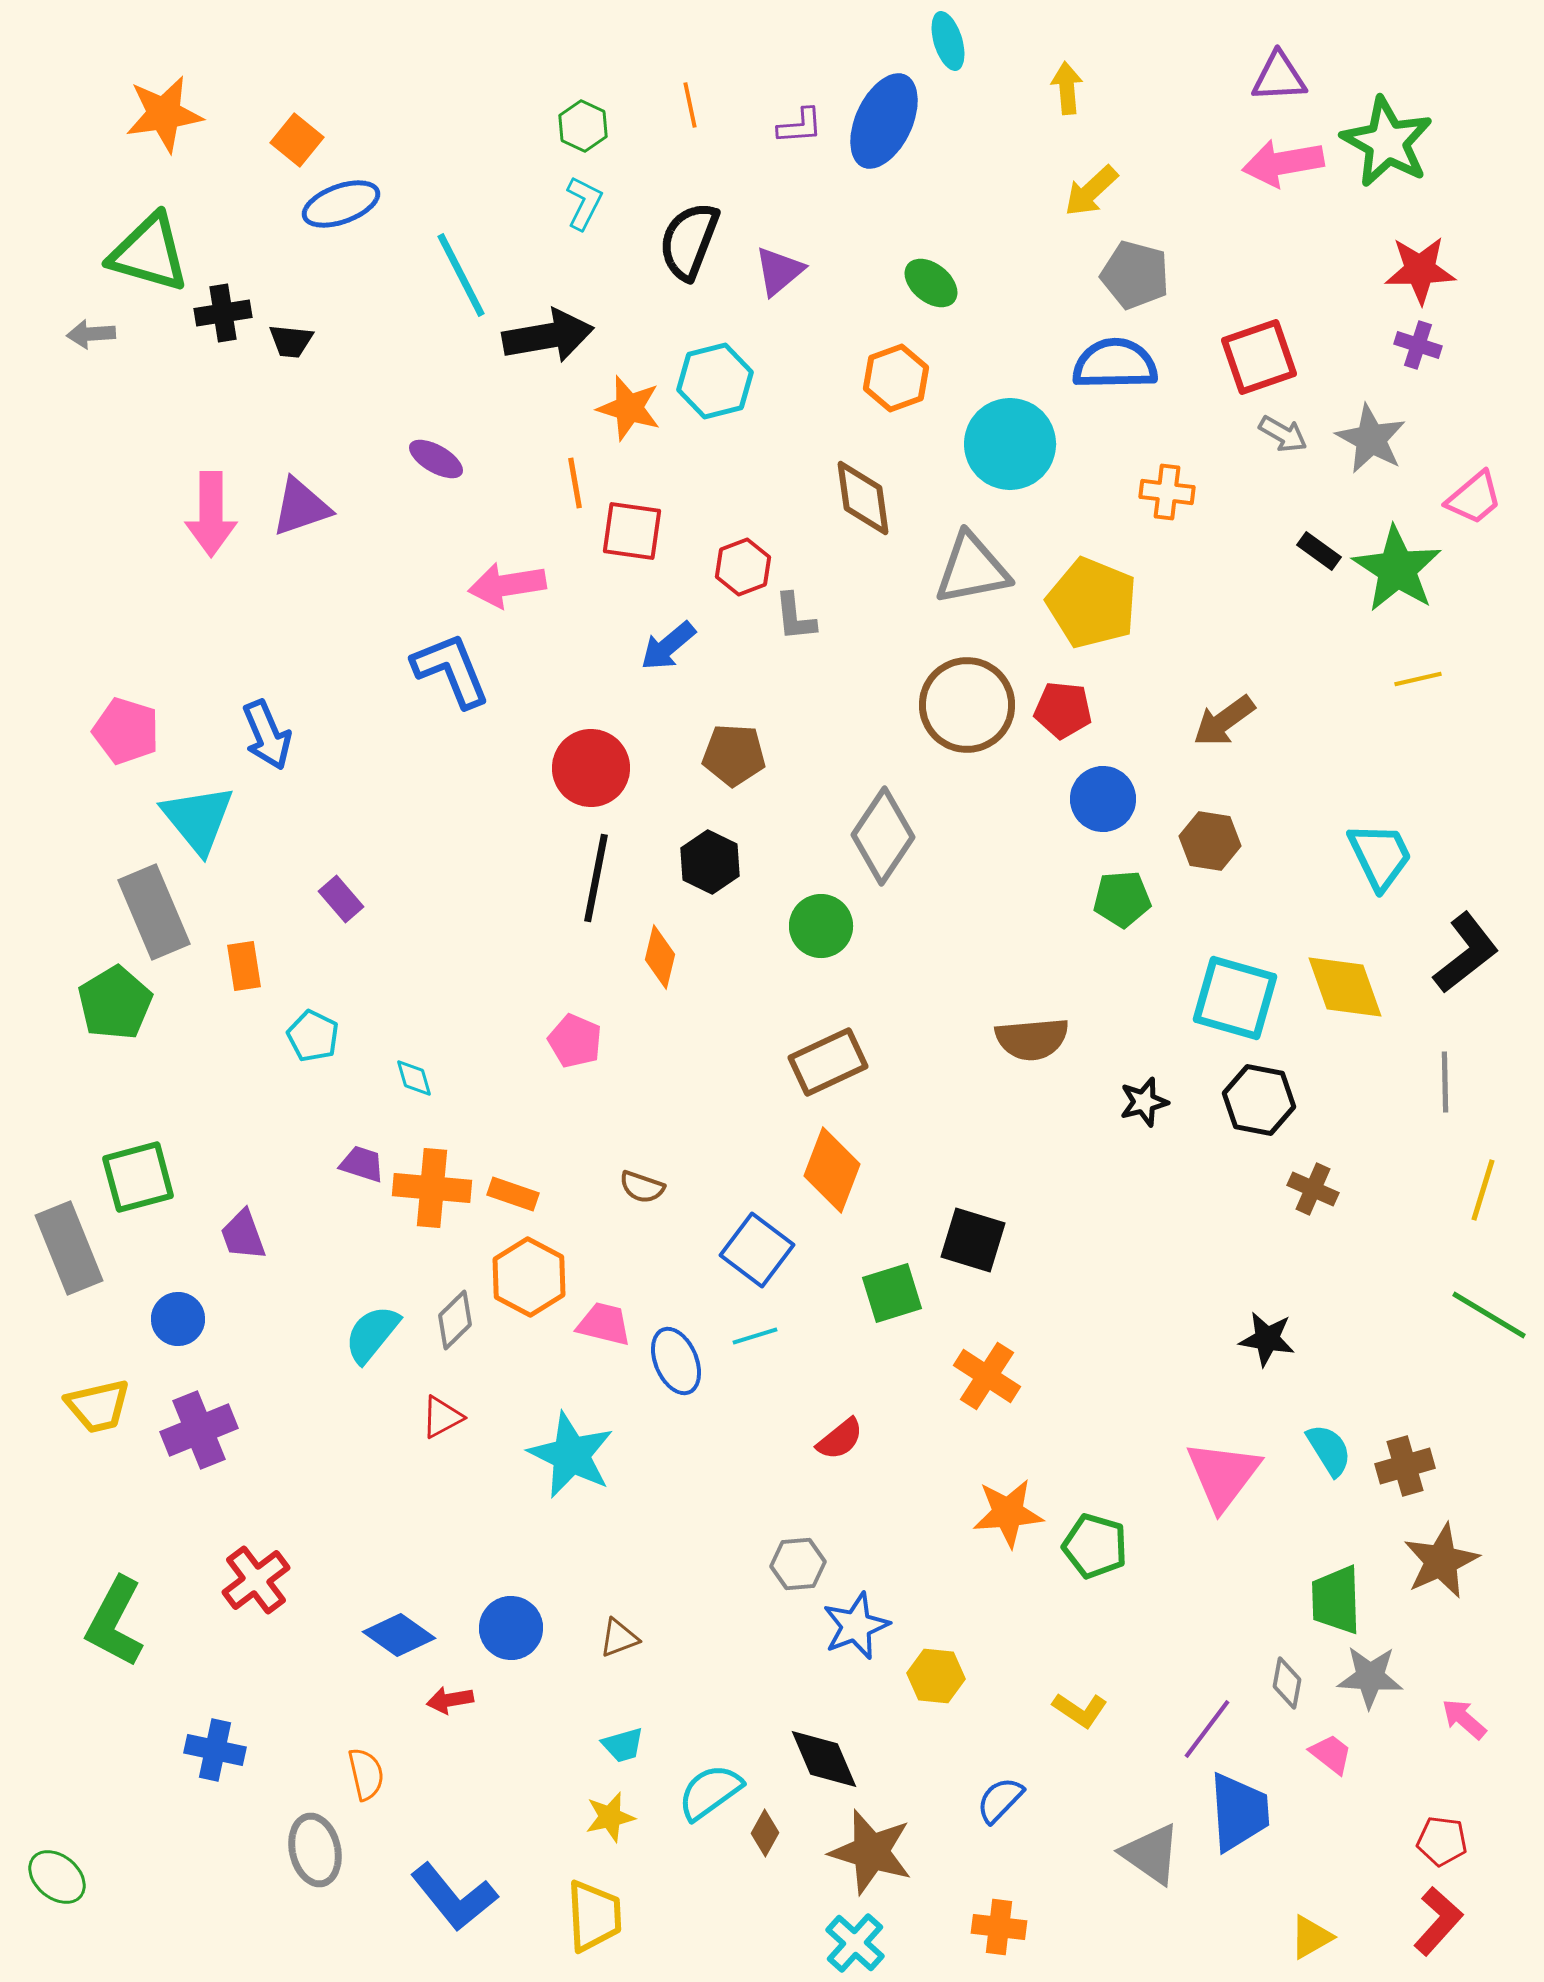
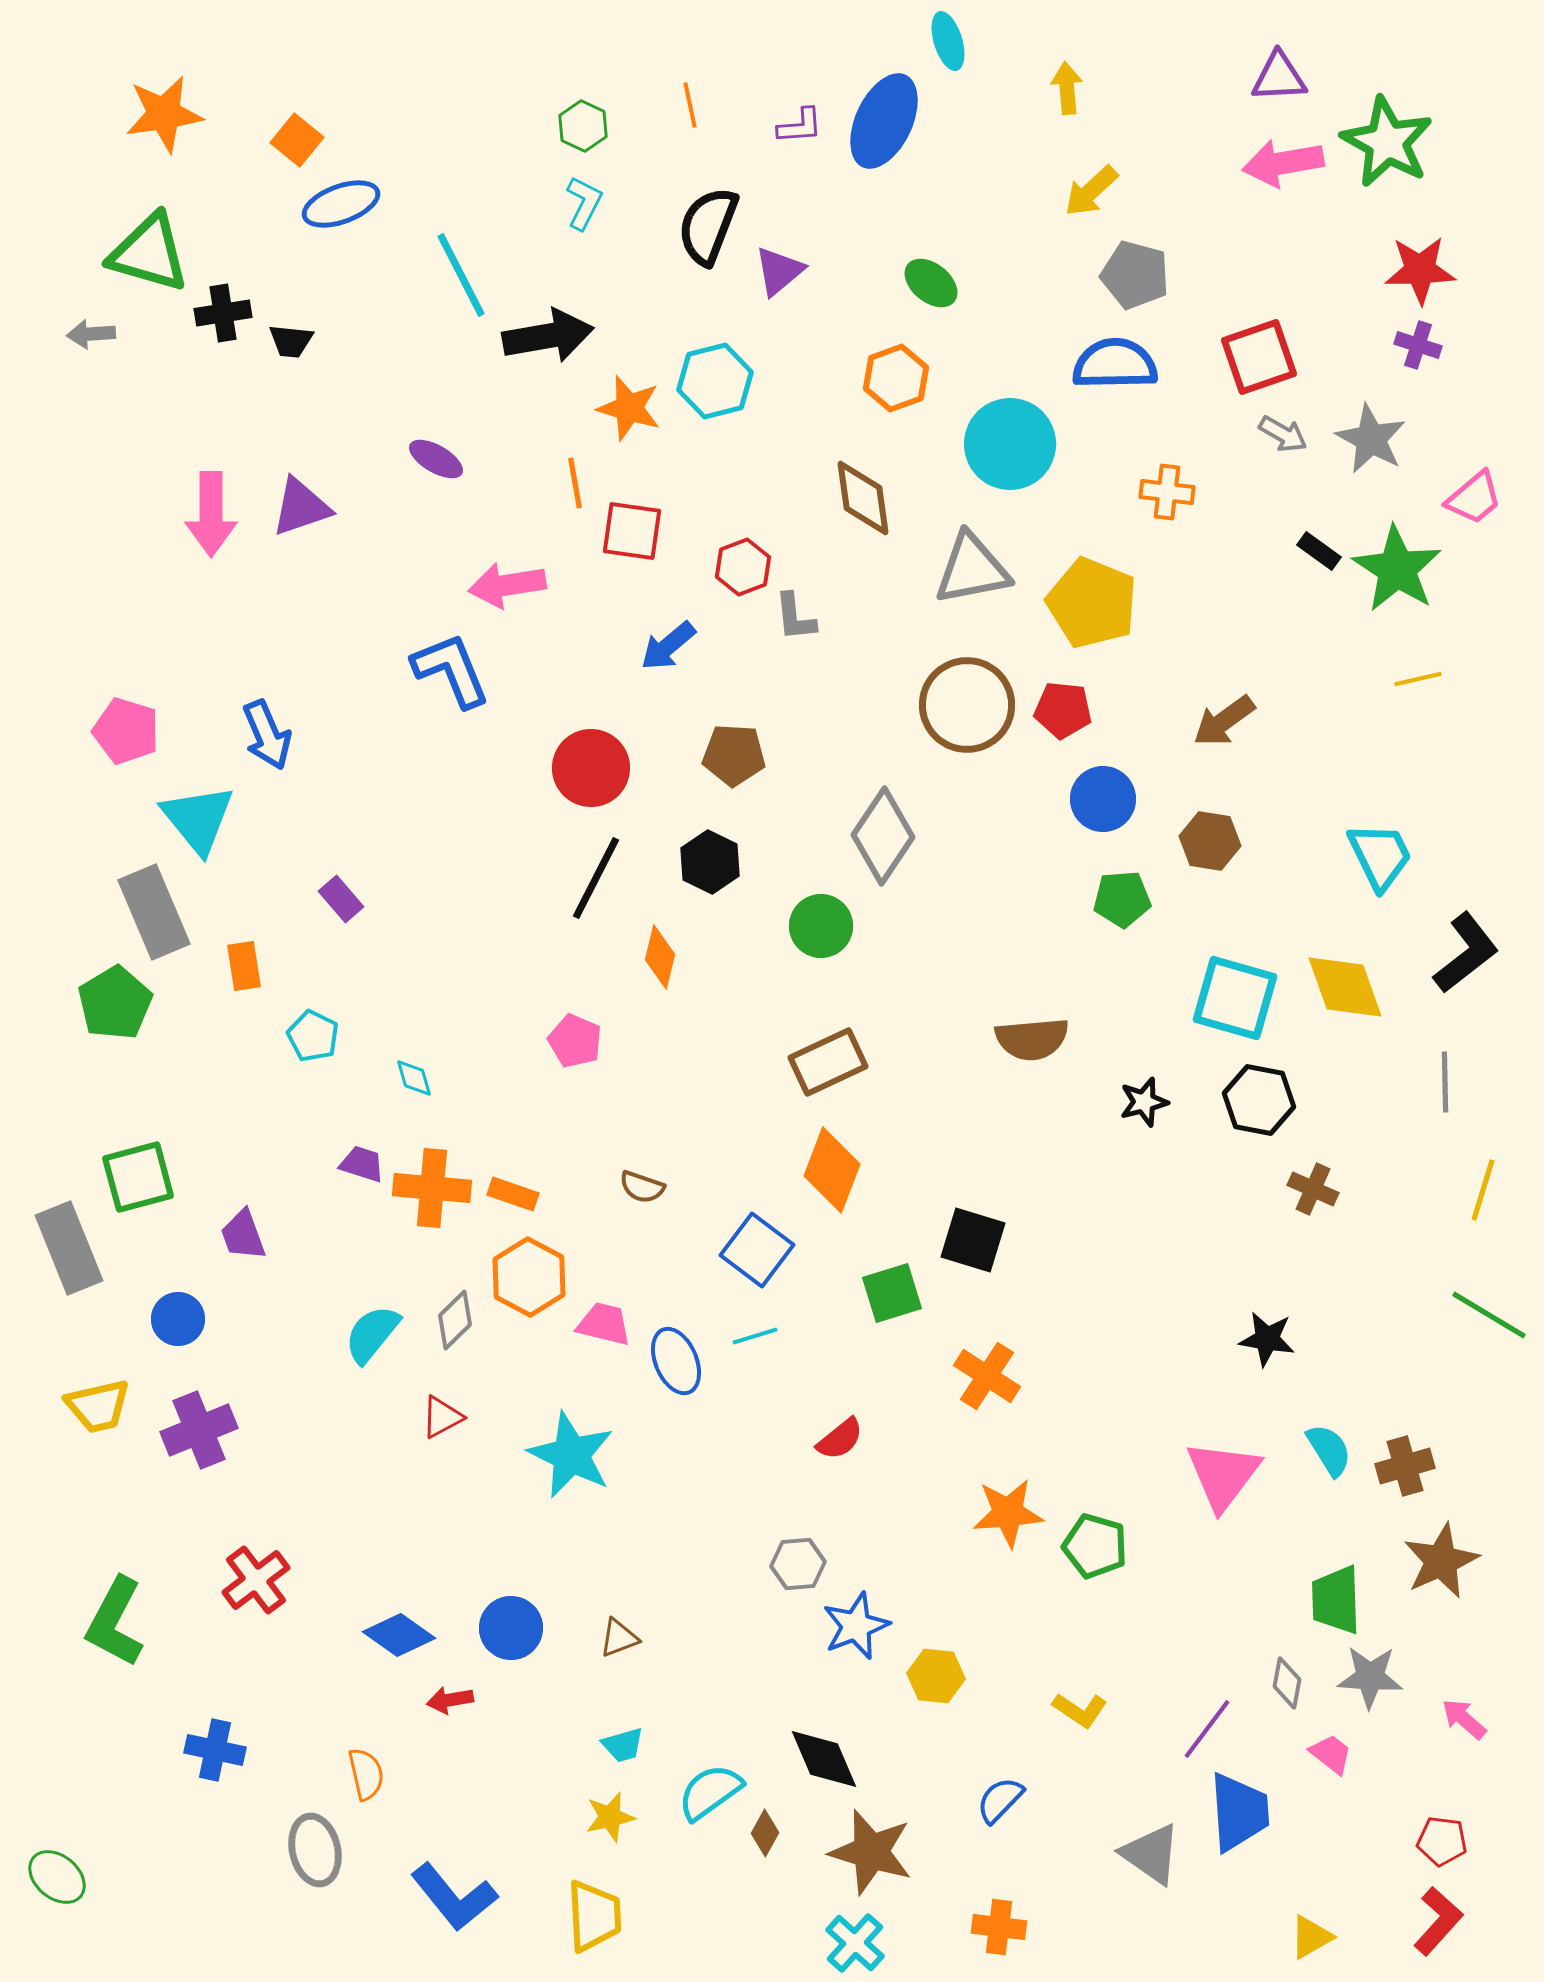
black semicircle at (689, 241): moved 19 px right, 15 px up
black line at (596, 878): rotated 16 degrees clockwise
